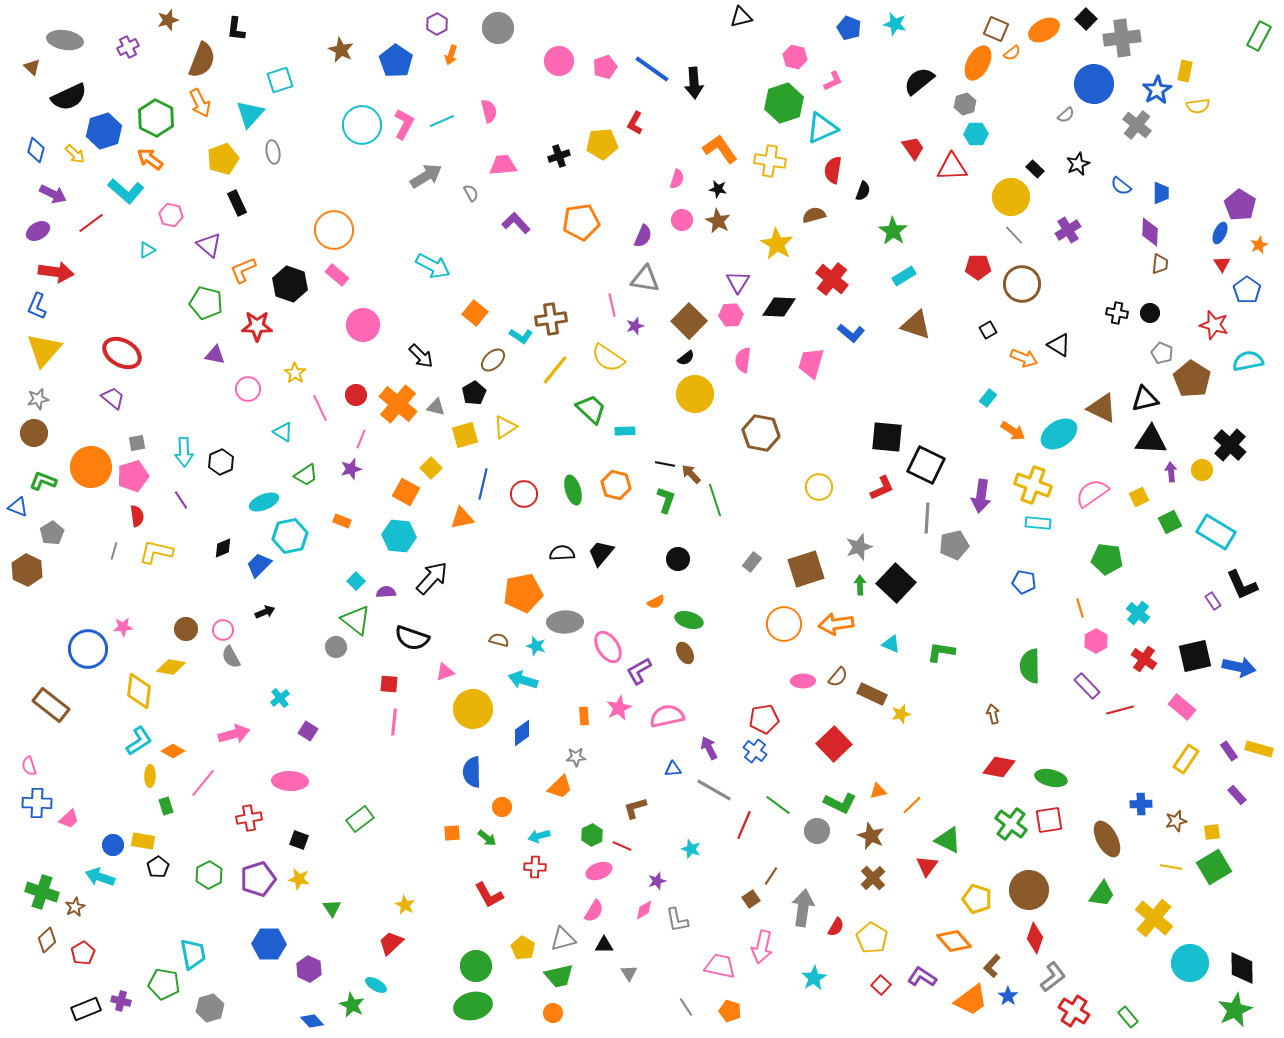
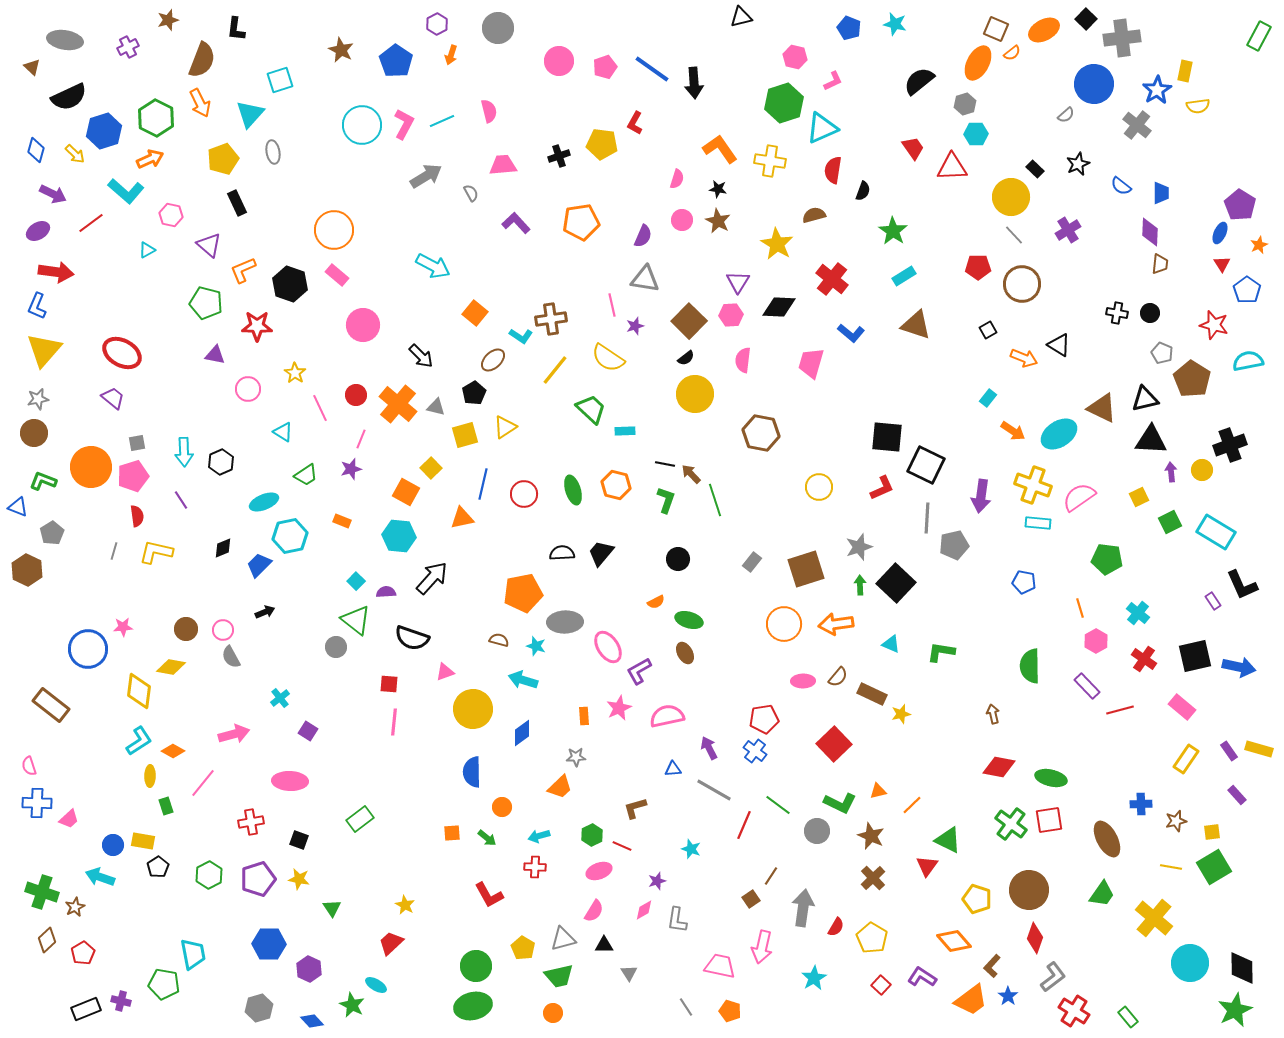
yellow pentagon at (602, 144): rotated 12 degrees clockwise
orange arrow at (150, 159): rotated 120 degrees clockwise
black cross at (1230, 445): rotated 28 degrees clockwise
pink semicircle at (1092, 493): moved 13 px left, 4 px down
red cross at (249, 818): moved 2 px right, 4 px down
gray L-shape at (677, 920): rotated 20 degrees clockwise
gray hexagon at (210, 1008): moved 49 px right
